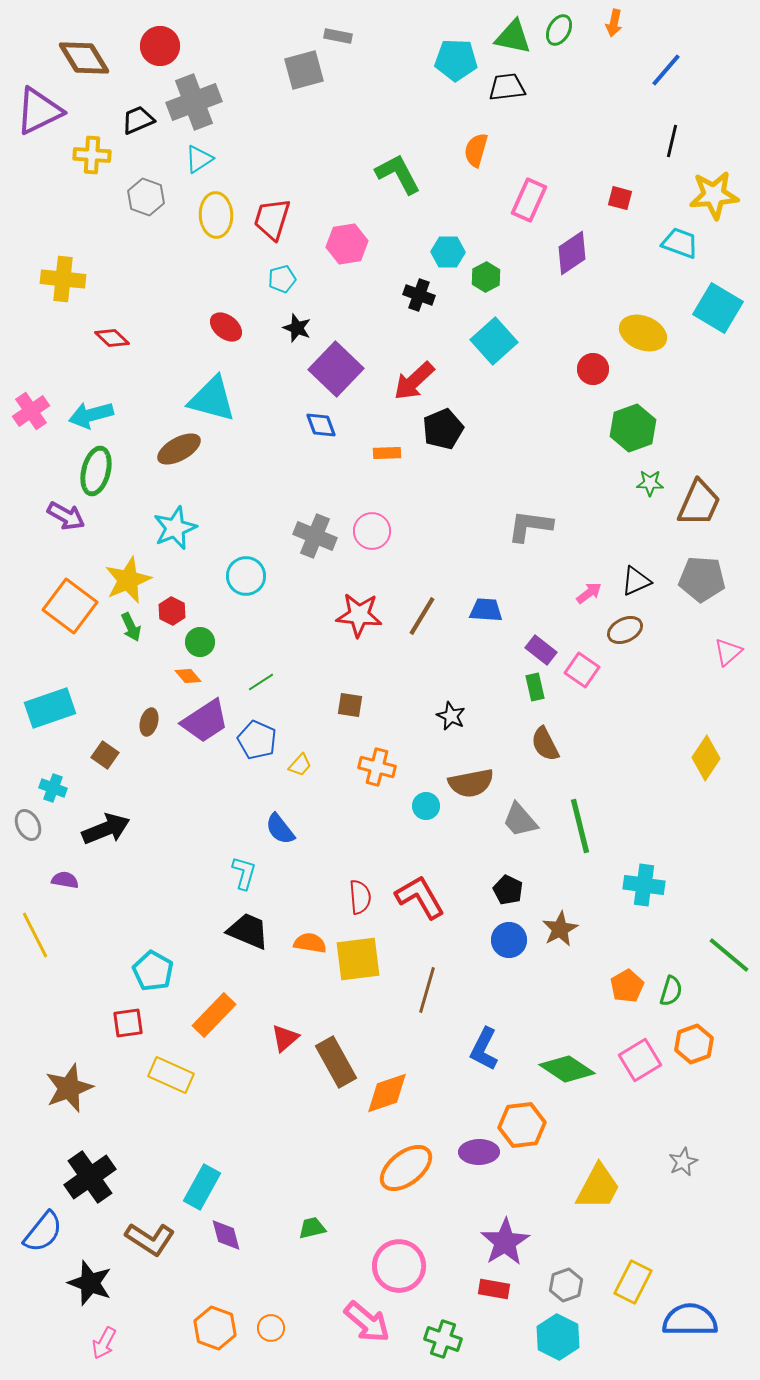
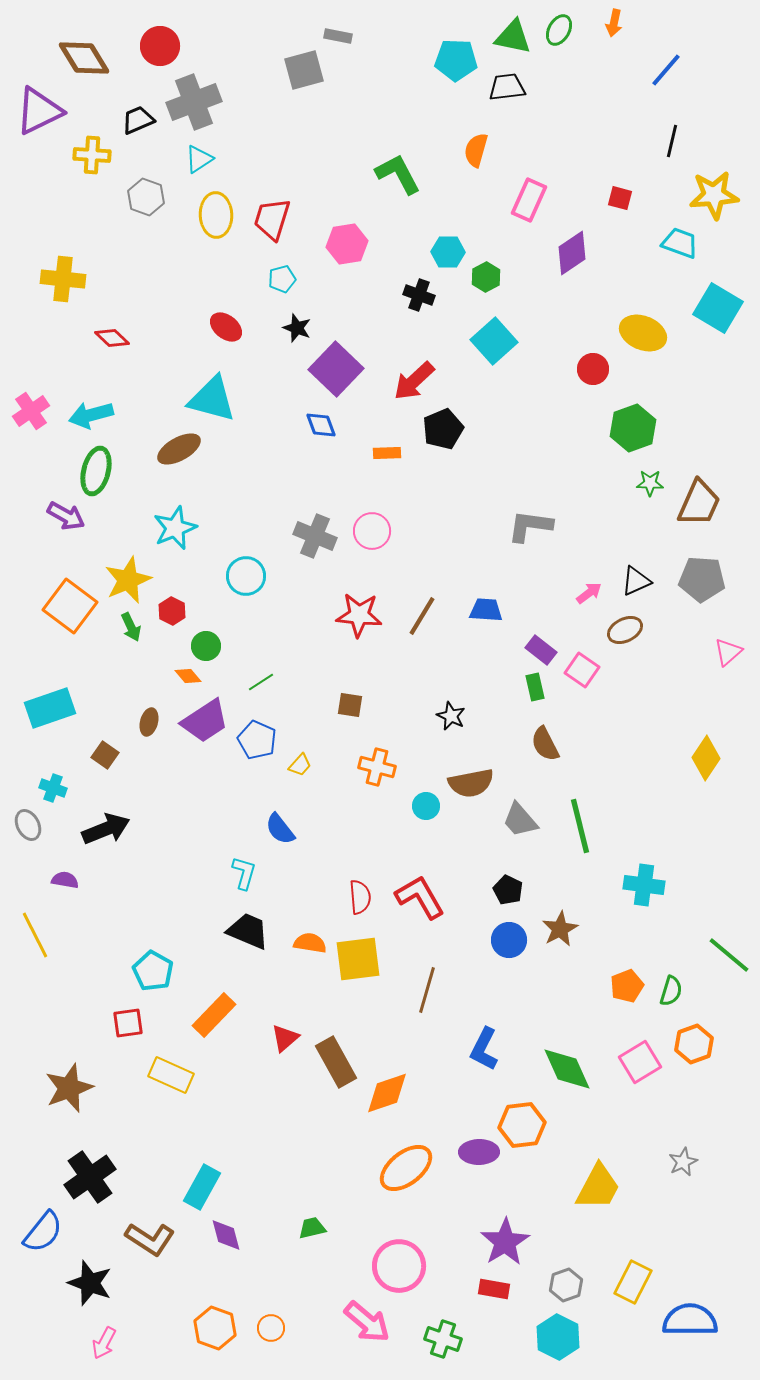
green circle at (200, 642): moved 6 px right, 4 px down
orange pentagon at (627, 986): rotated 8 degrees clockwise
pink square at (640, 1060): moved 2 px down
green diamond at (567, 1069): rotated 32 degrees clockwise
